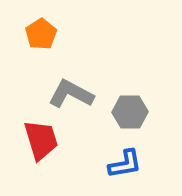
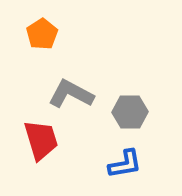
orange pentagon: moved 1 px right
